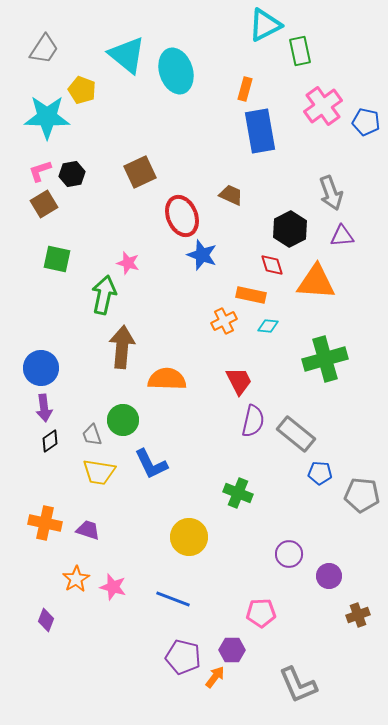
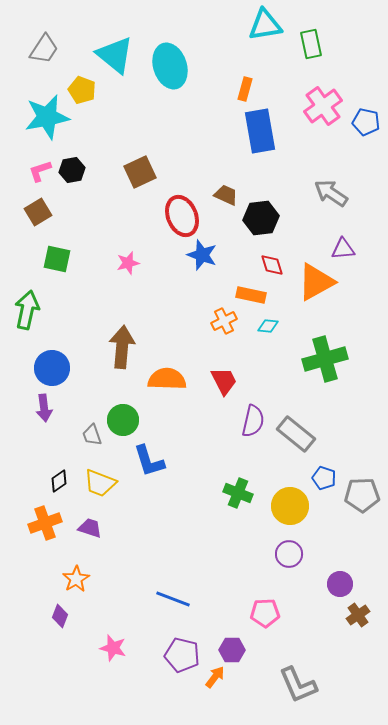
cyan triangle at (265, 25): rotated 18 degrees clockwise
green rectangle at (300, 51): moved 11 px right, 7 px up
cyan triangle at (127, 55): moved 12 px left
cyan ellipse at (176, 71): moved 6 px left, 5 px up
cyan star at (47, 117): rotated 12 degrees counterclockwise
black hexagon at (72, 174): moved 4 px up
gray arrow at (331, 193): rotated 144 degrees clockwise
brown trapezoid at (231, 195): moved 5 px left
brown square at (44, 204): moved 6 px left, 8 px down
black hexagon at (290, 229): moved 29 px left, 11 px up; rotated 20 degrees clockwise
purple triangle at (342, 236): moved 1 px right, 13 px down
pink star at (128, 263): rotated 30 degrees counterclockwise
orange triangle at (316, 282): rotated 33 degrees counterclockwise
green arrow at (104, 295): moved 77 px left, 15 px down
blue circle at (41, 368): moved 11 px right
red trapezoid at (239, 381): moved 15 px left
black diamond at (50, 441): moved 9 px right, 40 px down
blue L-shape at (151, 464): moved 2 px left, 3 px up; rotated 9 degrees clockwise
yellow trapezoid at (99, 472): moved 1 px right, 11 px down; rotated 12 degrees clockwise
blue pentagon at (320, 473): moved 4 px right, 5 px down; rotated 15 degrees clockwise
gray pentagon at (362, 495): rotated 8 degrees counterclockwise
orange cross at (45, 523): rotated 32 degrees counterclockwise
purple trapezoid at (88, 530): moved 2 px right, 2 px up
yellow circle at (189, 537): moved 101 px right, 31 px up
purple circle at (329, 576): moved 11 px right, 8 px down
pink star at (113, 587): moved 61 px down
pink pentagon at (261, 613): moved 4 px right
brown cross at (358, 615): rotated 15 degrees counterclockwise
purple diamond at (46, 620): moved 14 px right, 4 px up
purple pentagon at (183, 657): moved 1 px left, 2 px up
